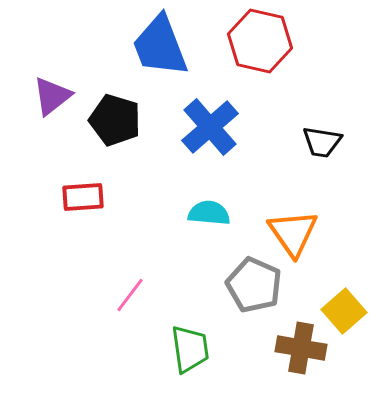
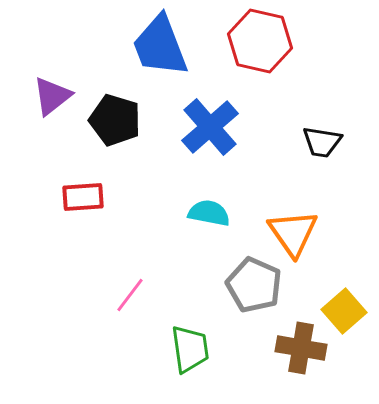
cyan semicircle: rotated 6 degrees clockwise
